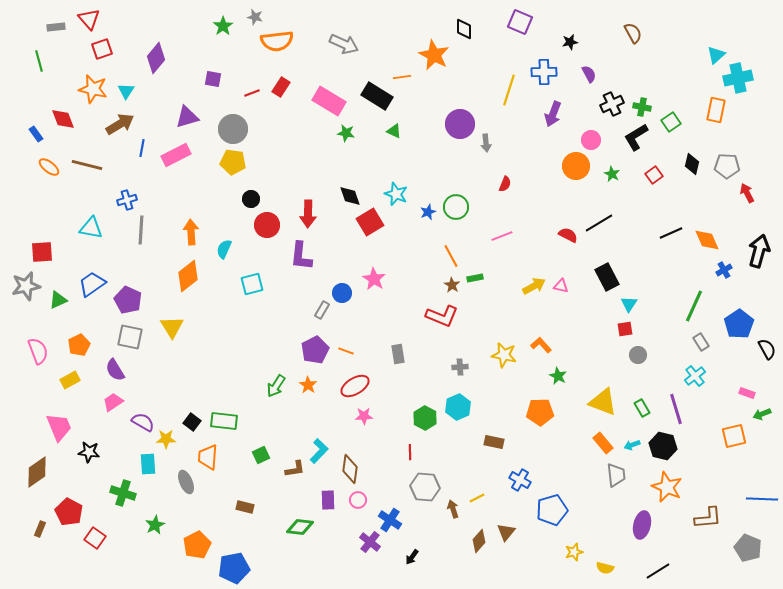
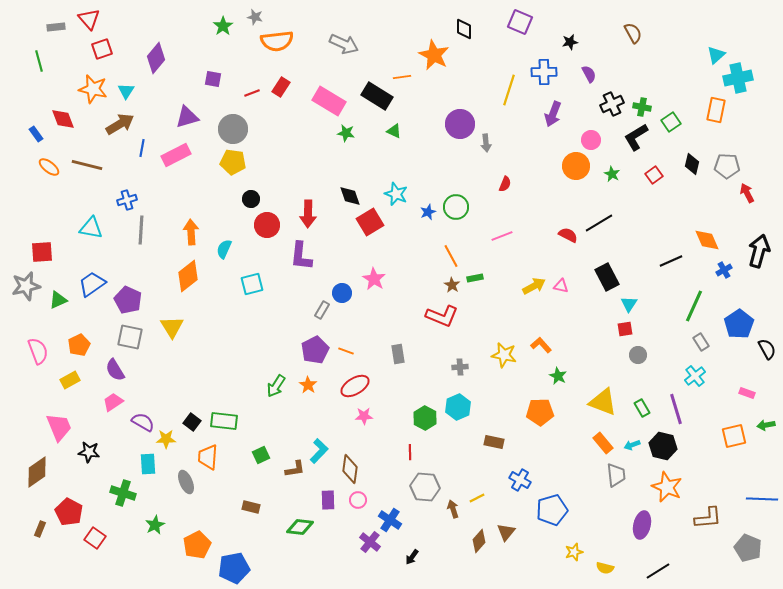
black line at (671, 233): moved 28 px down
green arrow at (762, 414): moved 4 px right, 11 px down; rotated 12 degrees clockwise
brown rectangle at (245, 507): moved 6 px right
